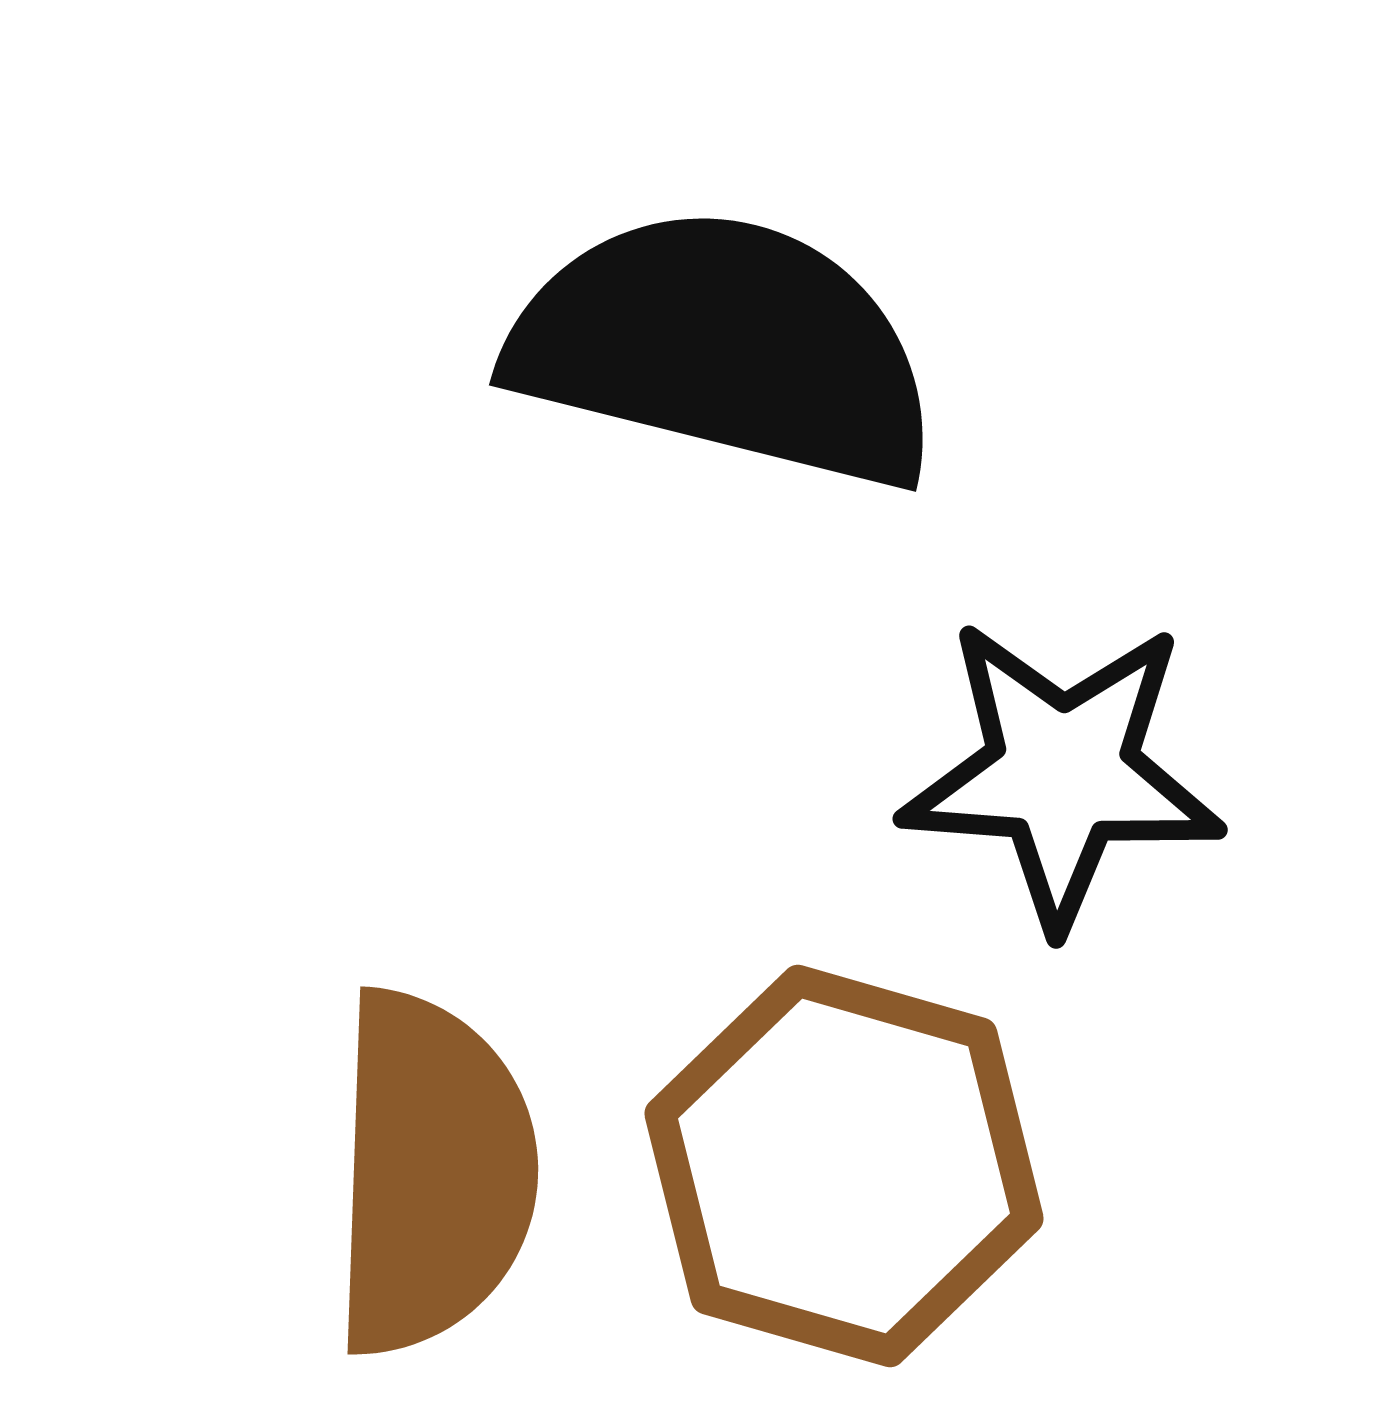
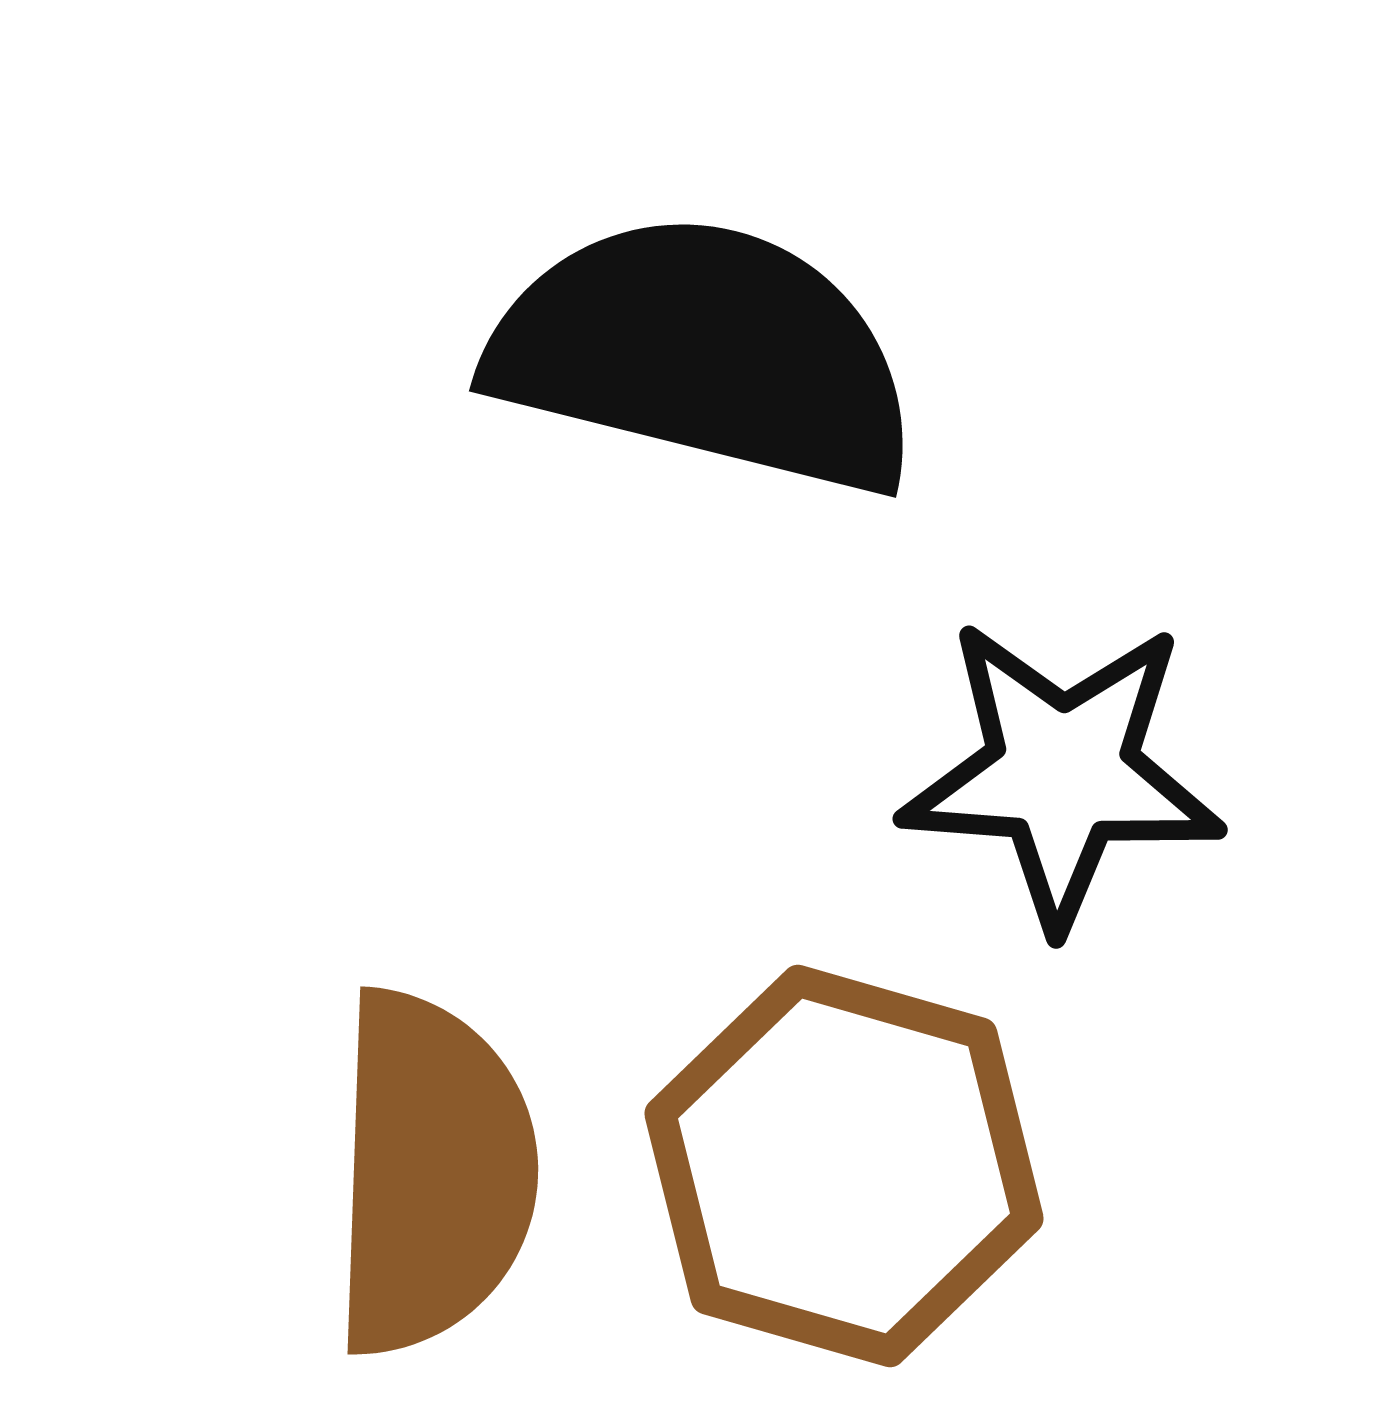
black semicircle: moved 20 px left, 6 px down
